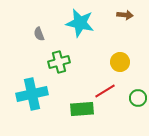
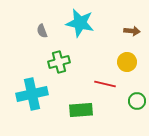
brown arrow: moved 7 px right, 16 px down
gray semicircle: moved 3 px right, 3 px up
yellow circle: moved 7 px right
red line: moved 7 px up; rotated 45 degrees clockwise
green circle: moved 1 px left, 3 px down
green rectangle: moved 1 px left, 1 px down
